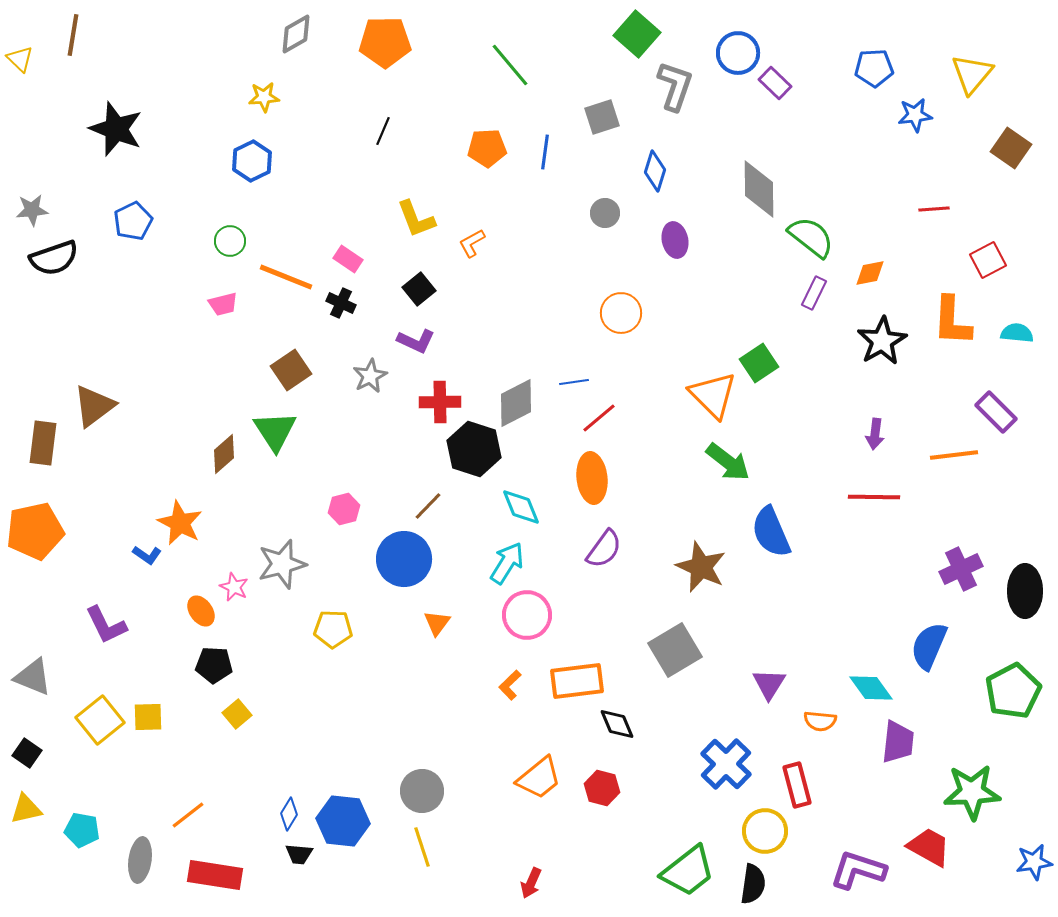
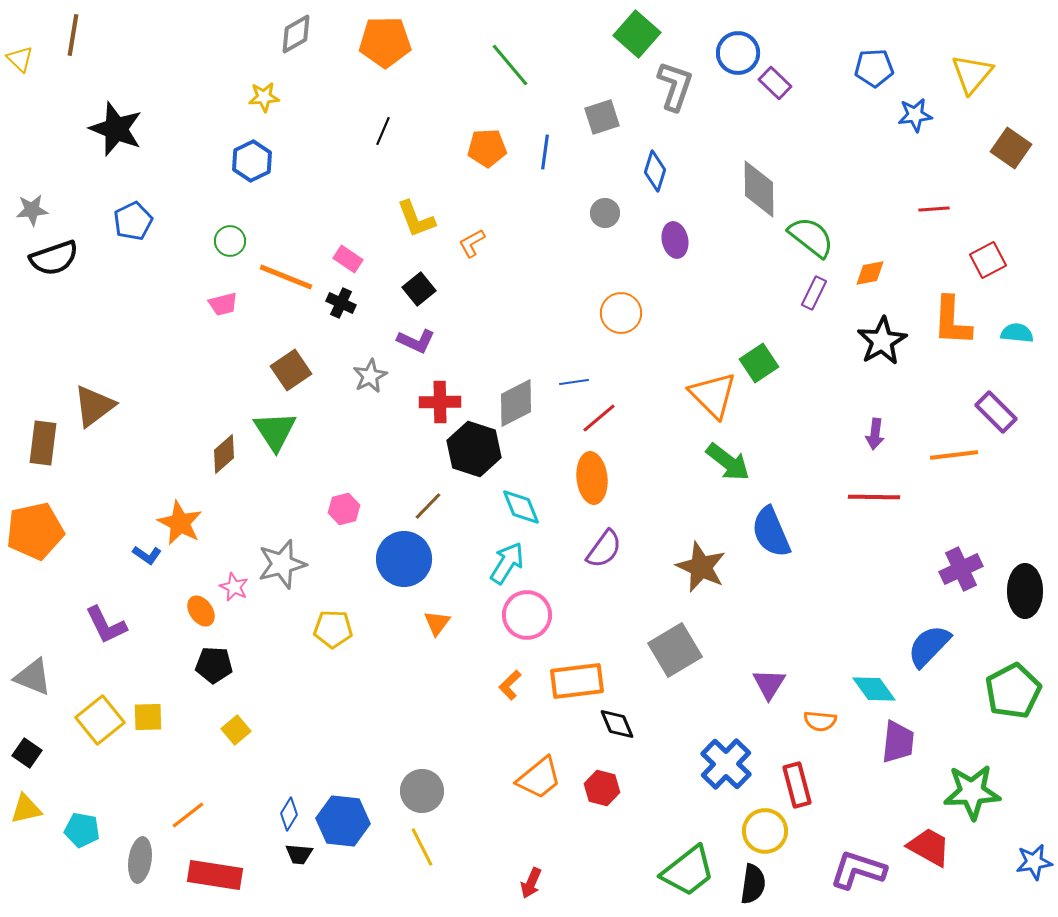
blue semicircle at (929, 646): rotated 21 degrees clockwise
cyan diamond at (871, 688): moved 3 px right, 1 px down
yellow square at (237, 714): moved 1 px left, 16 px down
yellow line at (422, 847): rotated 9 degrees counterclockwise
